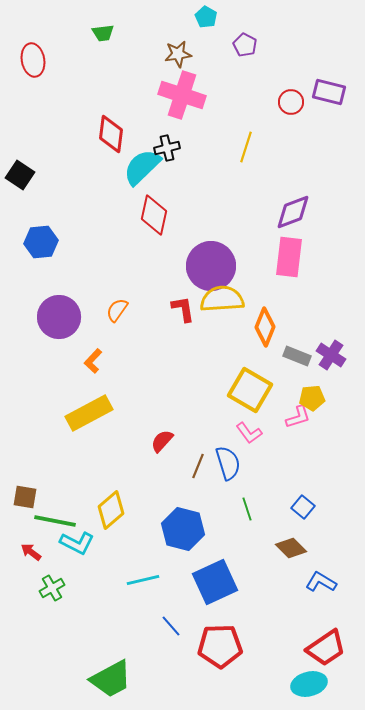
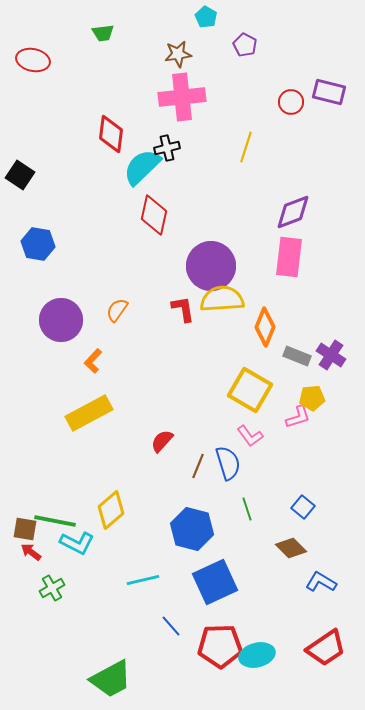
red ellipse at (33, 60): rotated 68 degrees counterclockwise
pink cross at (182, 95): moved 2 px down; rotated 24 degrees counterclockwise
blue hexagon at (41, 242): moved 3 px left, 2 px down; rotated 16 degrees clockwise
purple circle at (59, 317): moved 2 px right, 3 px down
pink L-shape at (249, 433): moved 1 px right, 3 px down
brown square at (25, 497): moved 32 px down
blue hexagon at (183, 529): moved 9 px right
cyan ellipse at (309, 684): moved 52 px left, 29 px up
